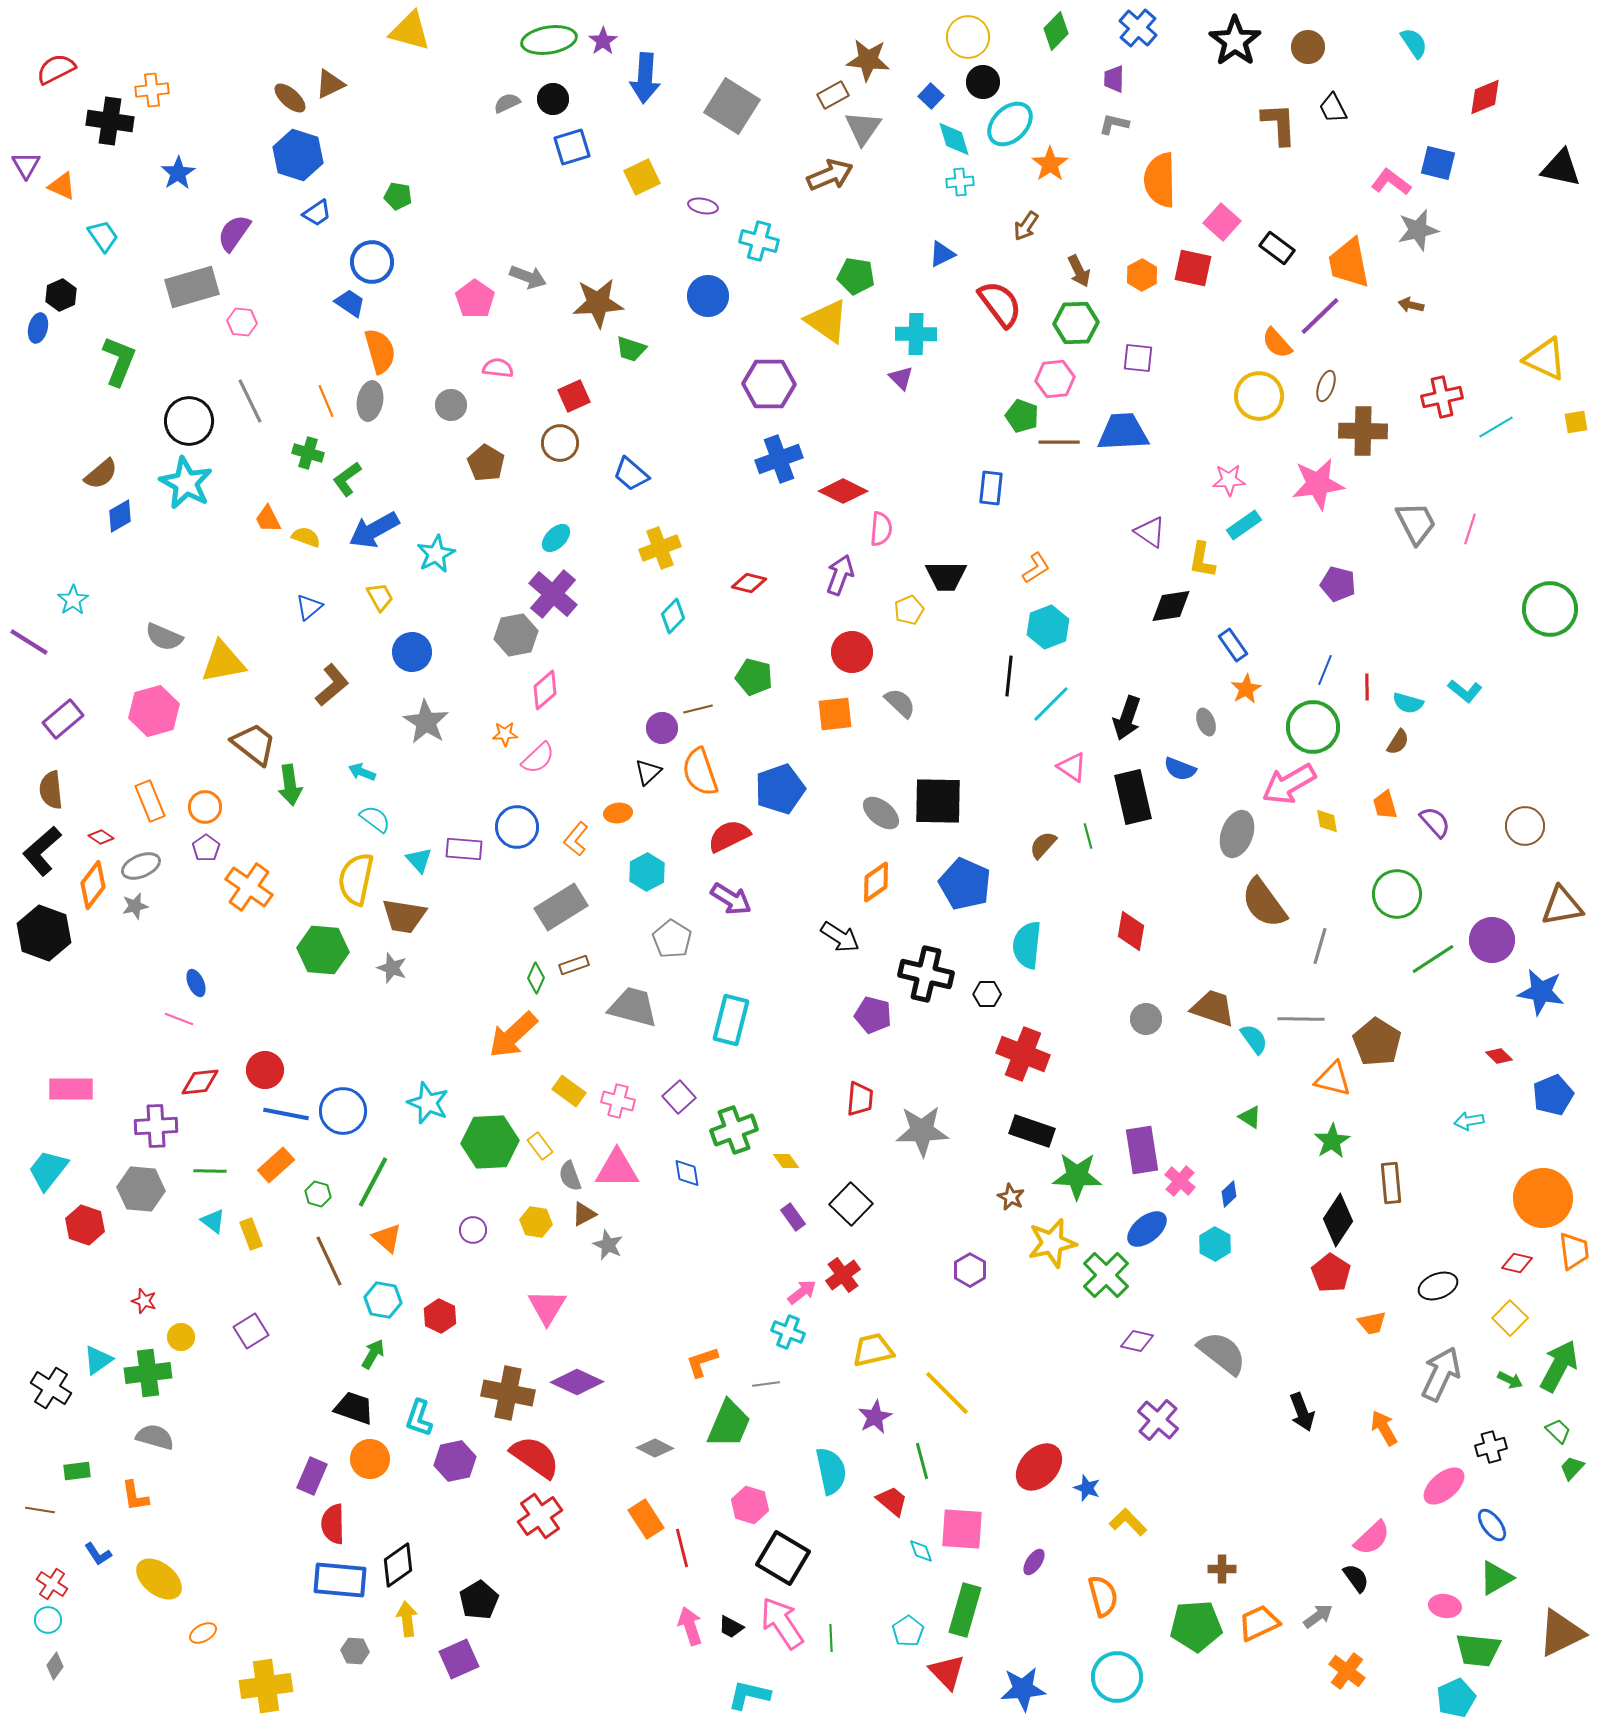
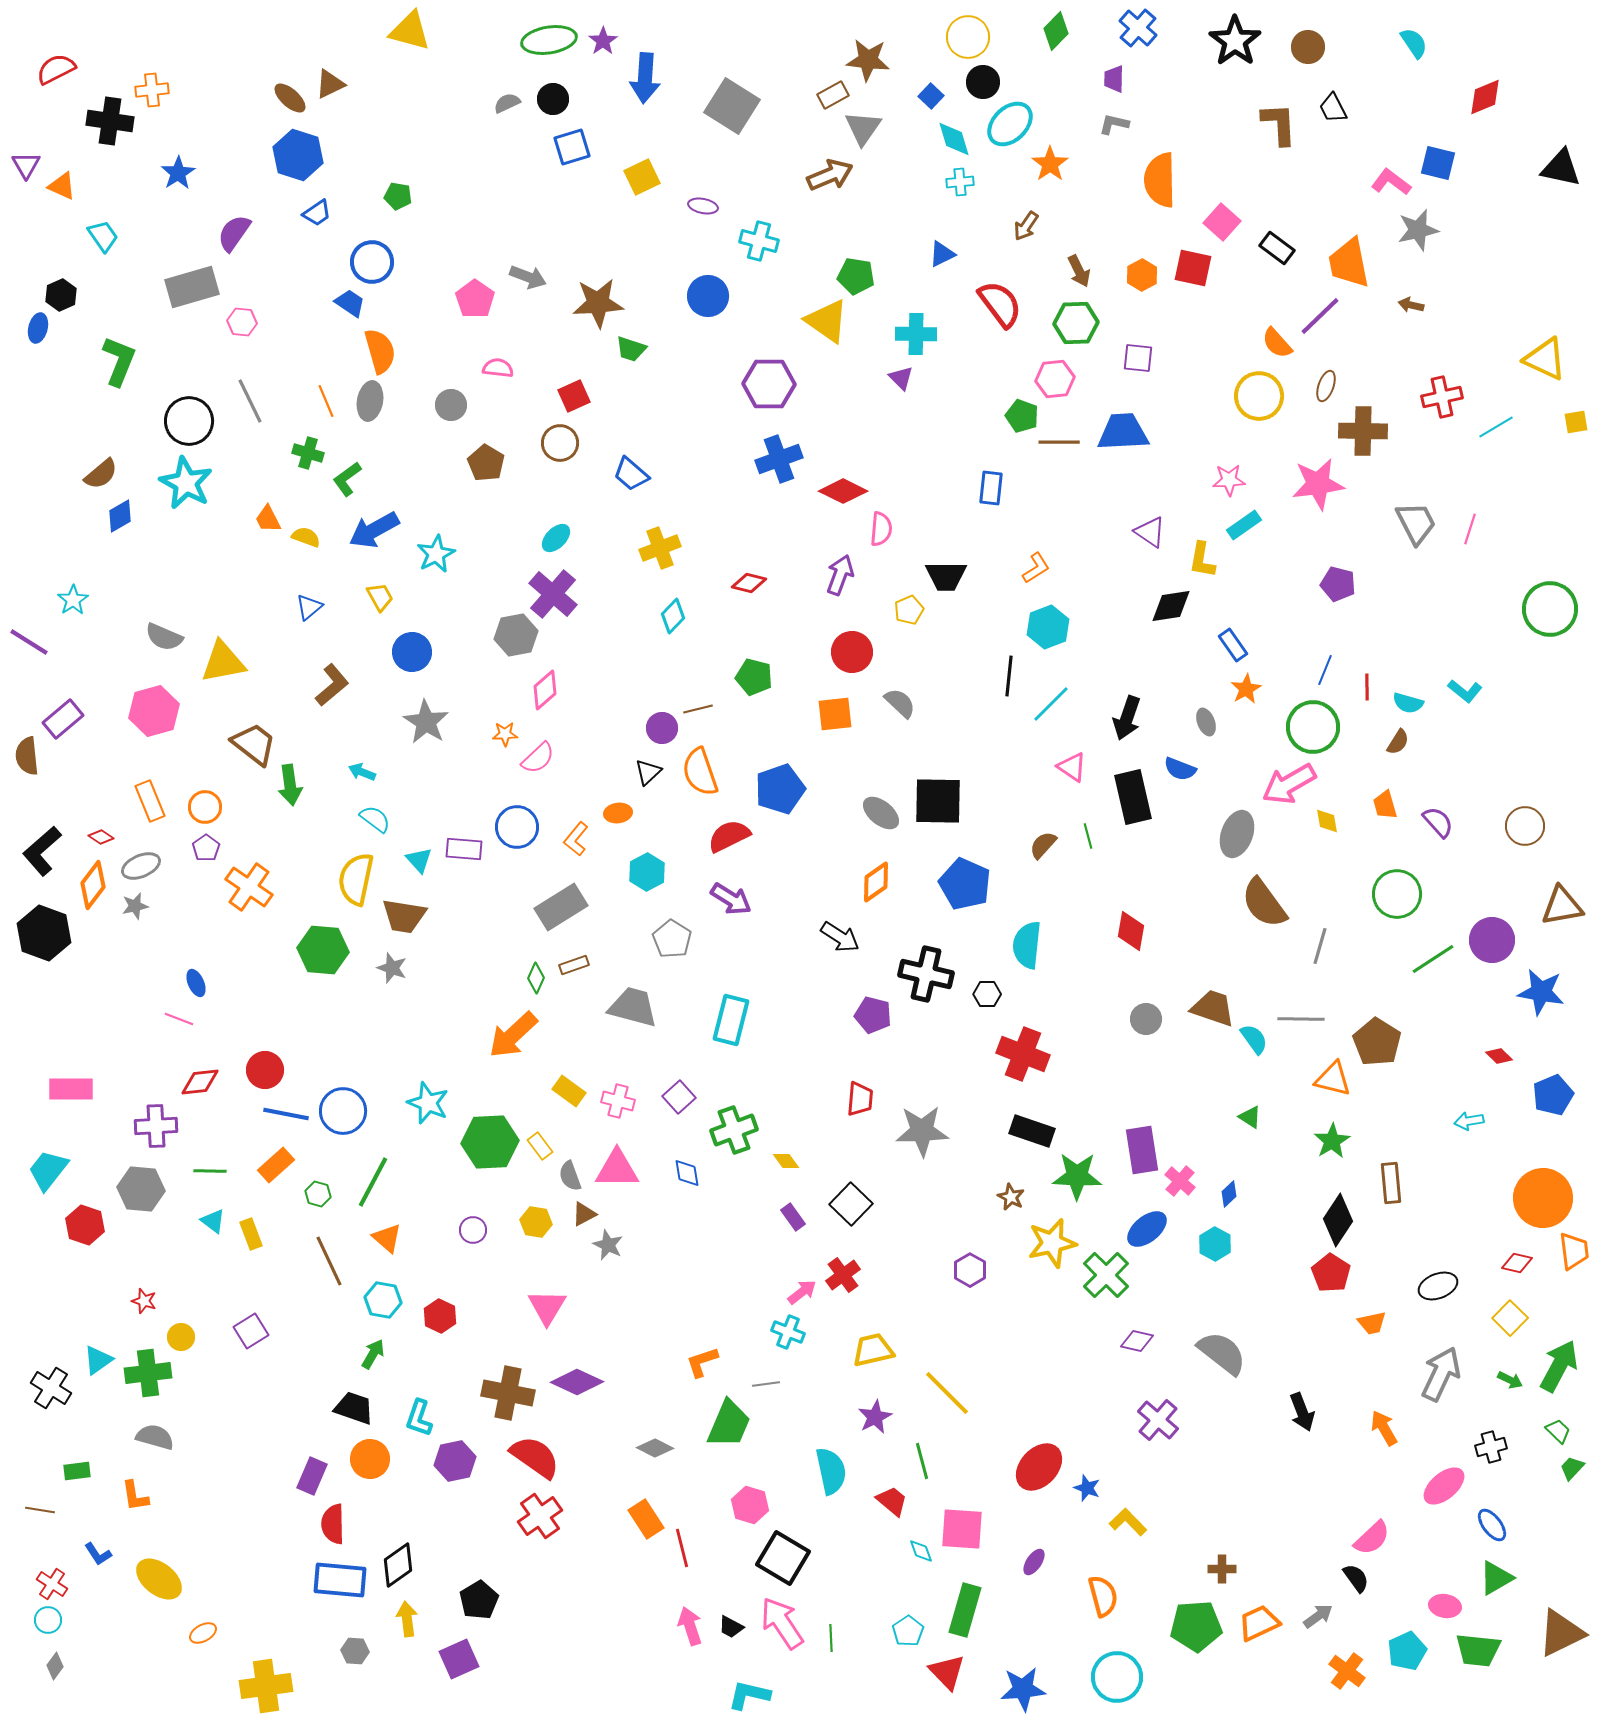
brown semicircle at (51, 790): moved 24 px left, 34 px up
purple semicircle at (1435, 822): moved 3 px right
cyan pentagon at (1456, 1698): moved 49 px left, 47 px up
